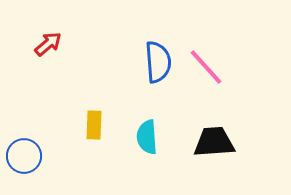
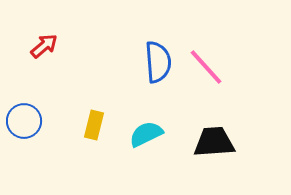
red arrow: moved 4 px left, 2 px down
yellow rectangle: rotated 12 degrees clockwise
cyan semicircle: moved 1 px left, 3 px up; rotated 68 degrees clockwise
blue circle: moved 35 px up
